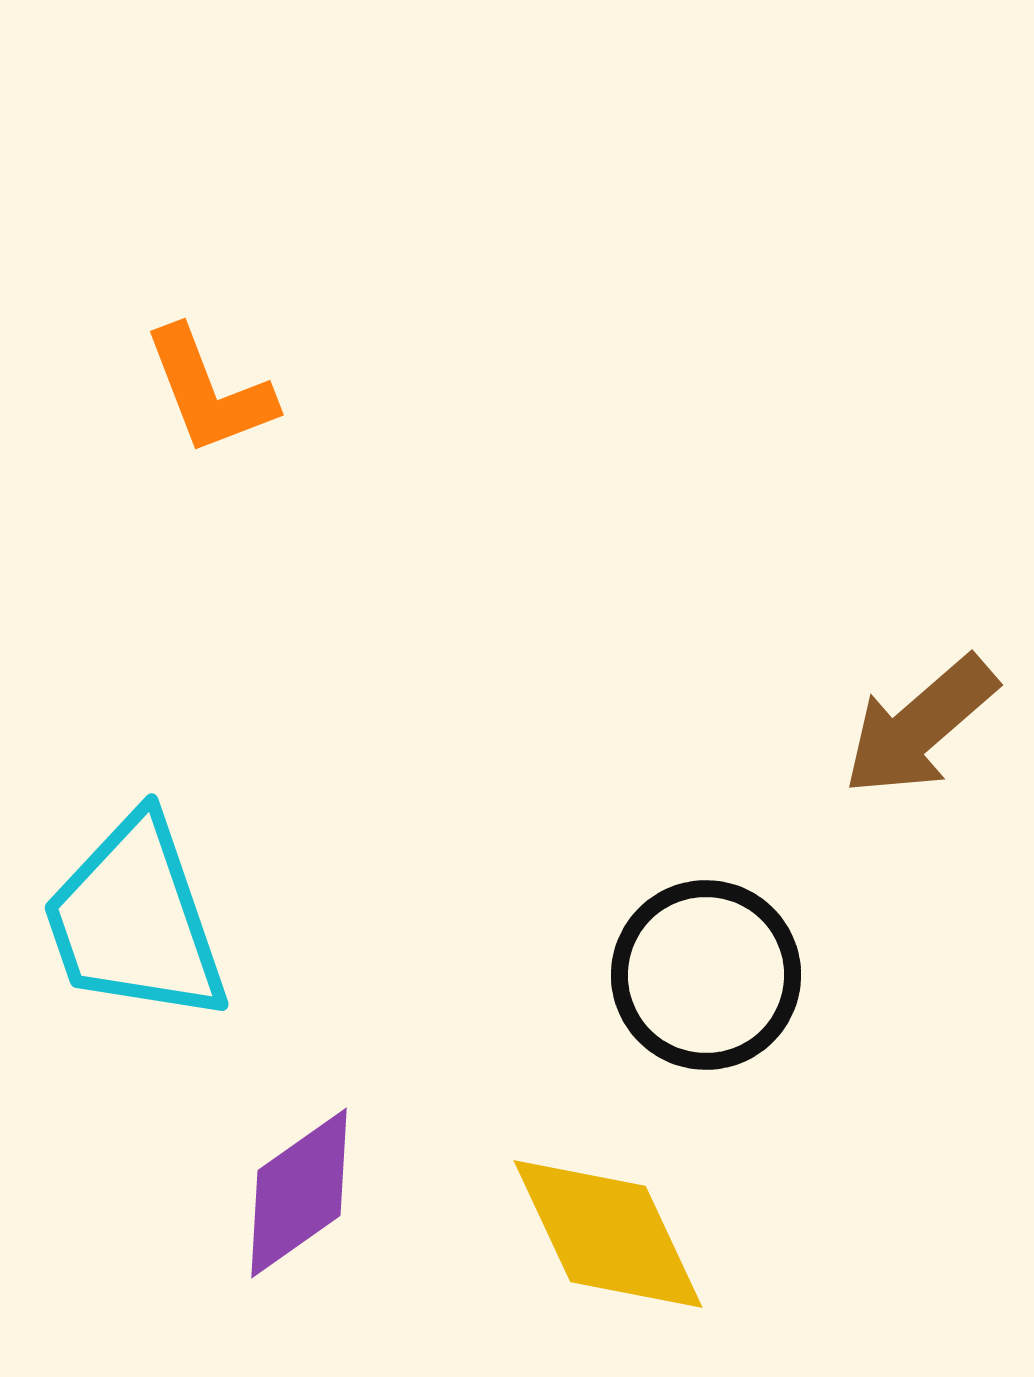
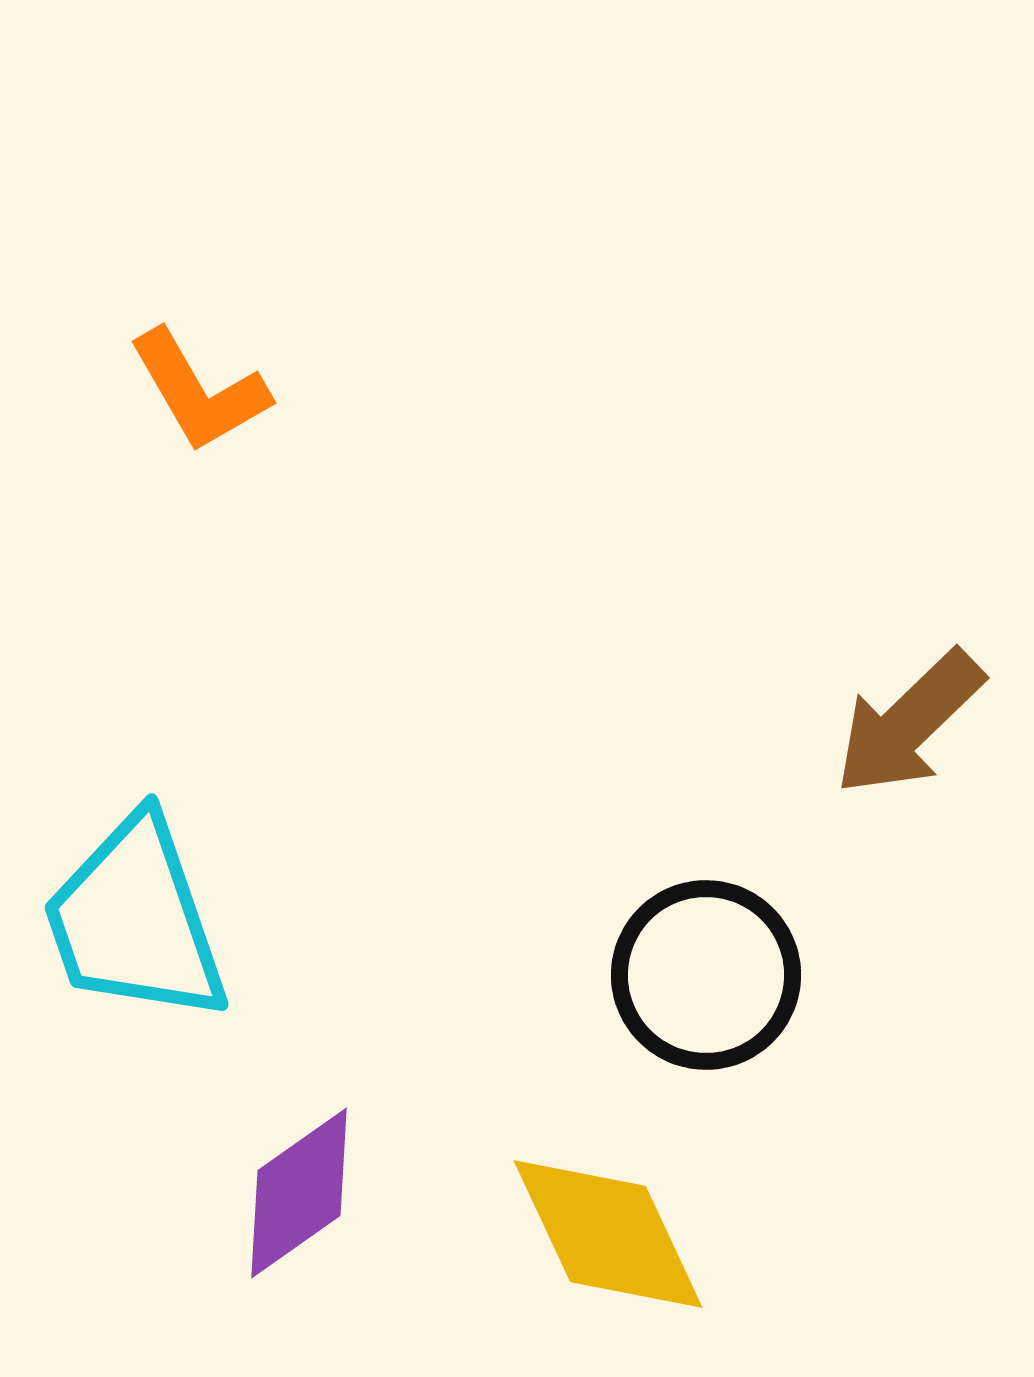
orange L-shape: moved 10 px left; rotated 9 degrees counterclockwise
brown arrow: moved 11 px left, 3 px up; rotated 3 degrees counterclockwise
